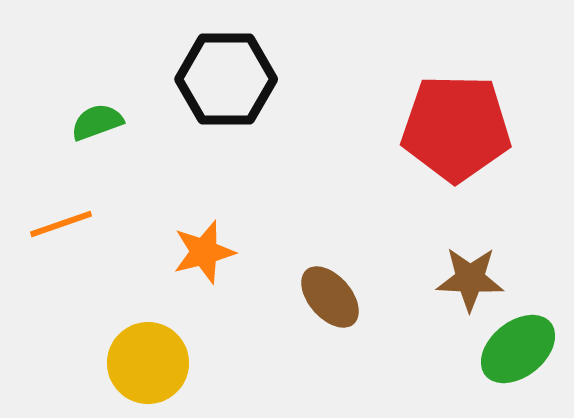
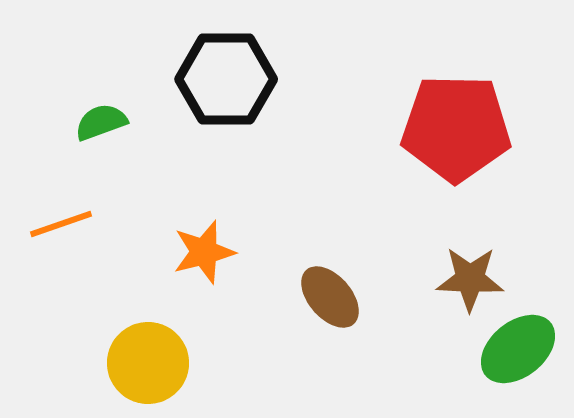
green semicircle: moved 4 px right
